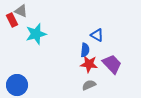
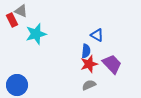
blue semicircle: moved 1 px right, 1 px down
red star: rotated 24 degrees counterclockwise
